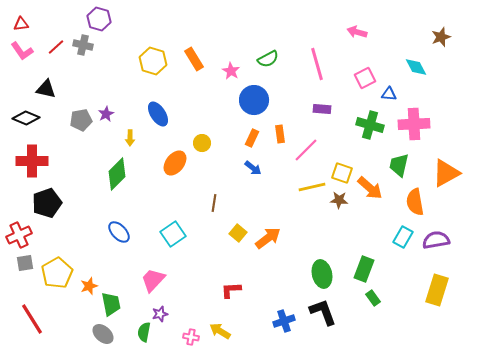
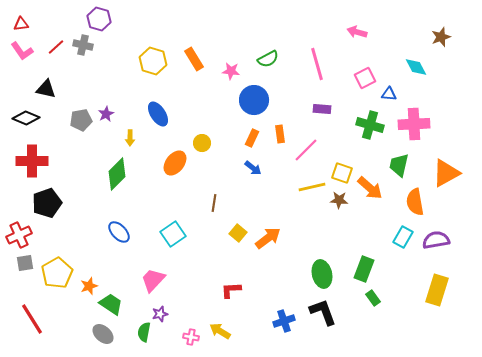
pink star at (231, 71): rotated 24 degrees counterclockwise
green trapezoid at (111, 304): rotated 45 degrees counterclockwise
